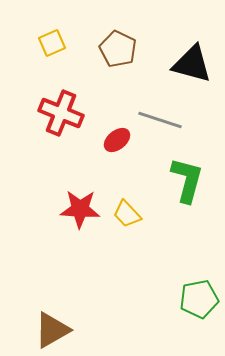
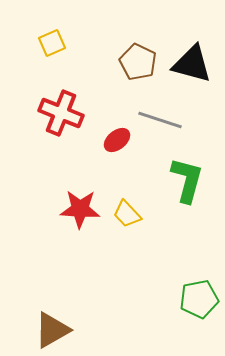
brown pentagon: moved 20 px right, 13 px down
